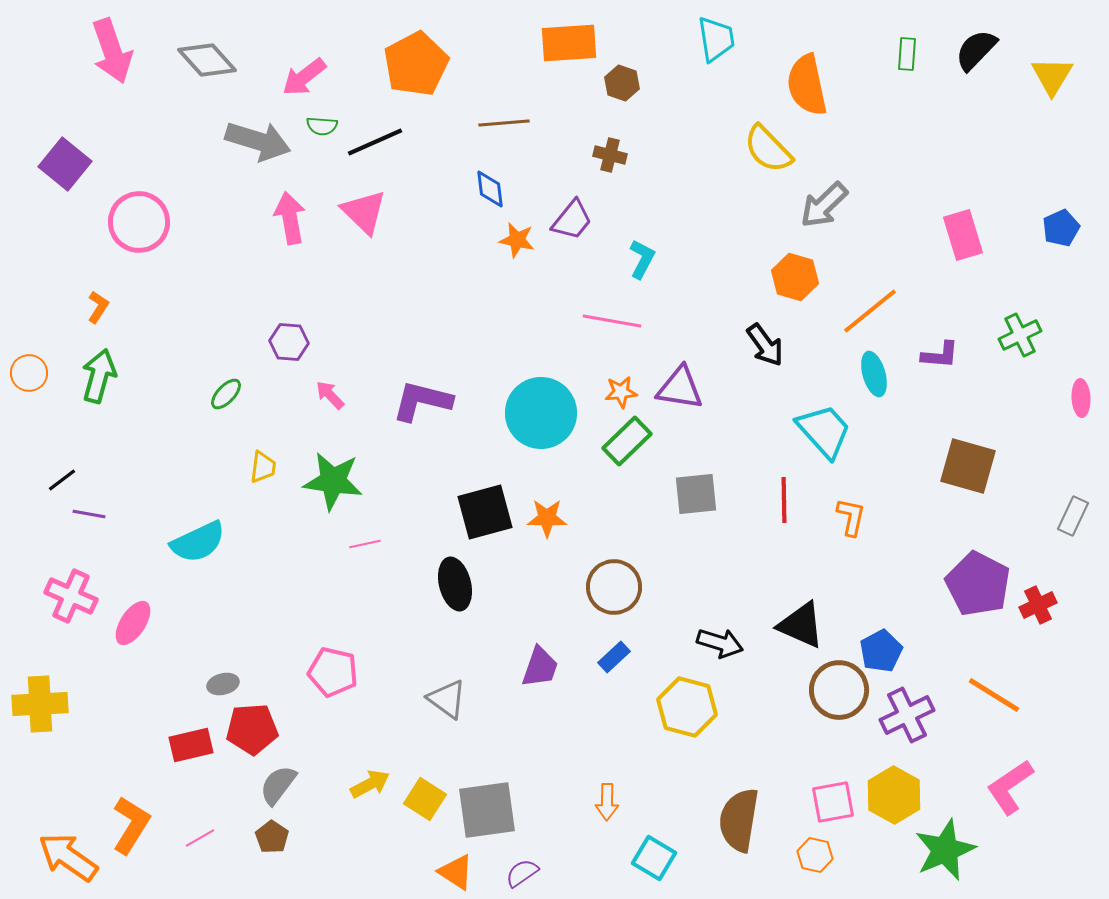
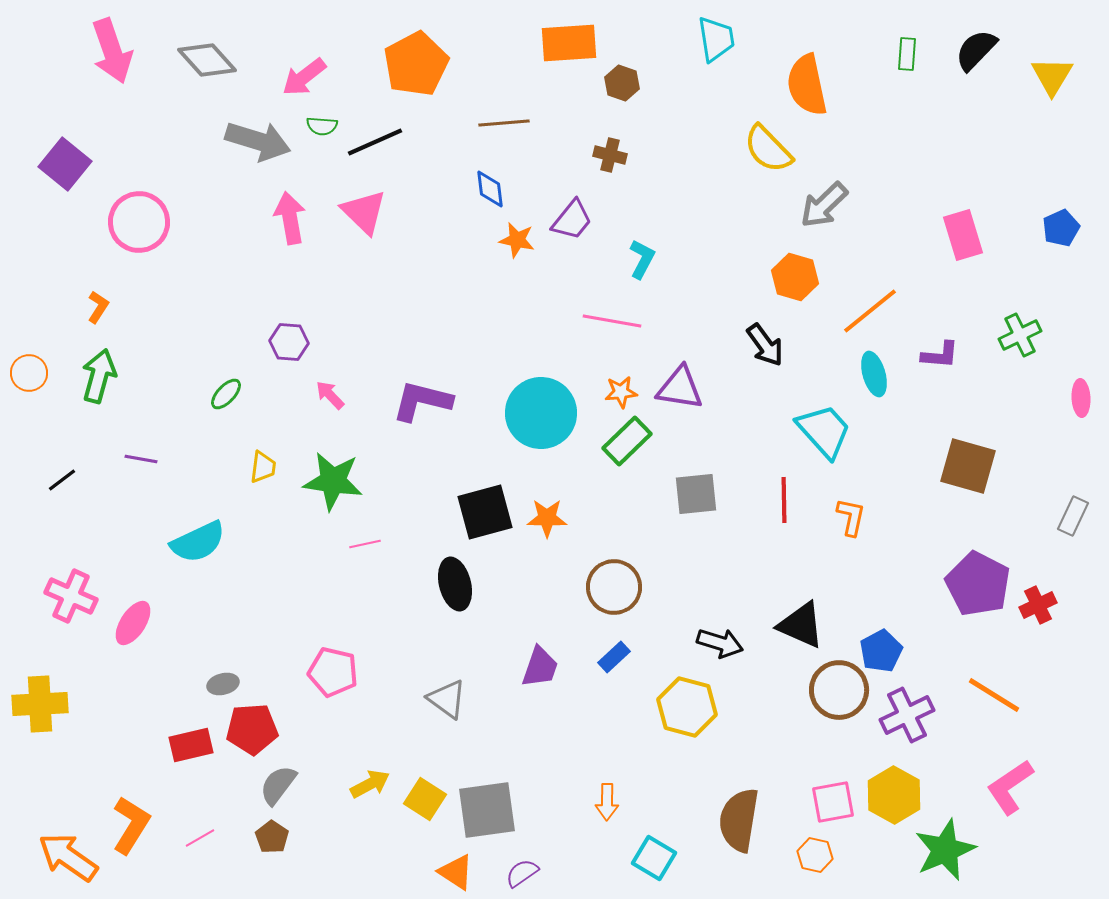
purple line at (89, 514): moved 52 px right, 55 px up
